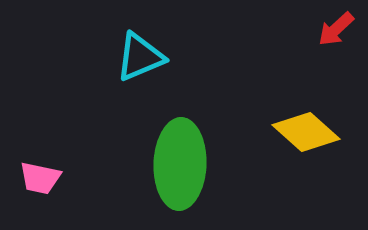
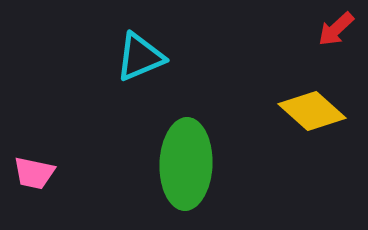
yellow diamond: moved 6 px right, 21 px up
green ellipse: moved 6 px right
pink trapezoid: moved 6 px left, 5 px up
